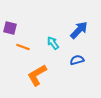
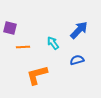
orange line: rotated 24 degrees counterclockwise
orange L-shape: rotated 15 degrees clockwise
